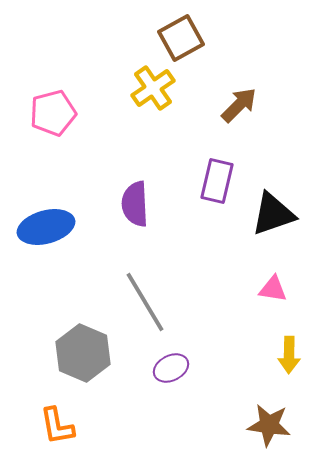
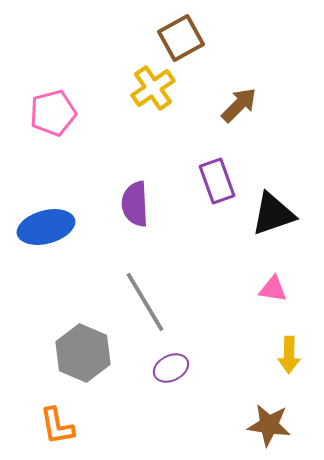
purple rectangle: rotated 33 degrees counterclockwise
